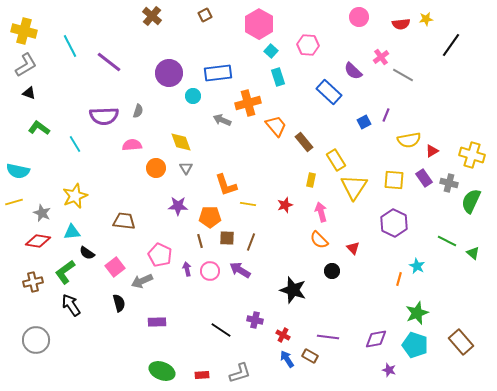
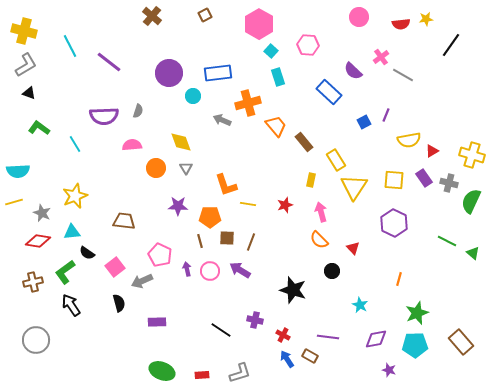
cyan semicircle at (18, 171): rotated 15 degrees counterclockwise
cyan star at (417, 266): moved 57 px left, 39 px down
cyan pentagon at (415, 345): rotated 20 degrees counterclockwise
